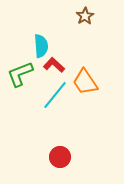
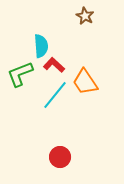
brown star: rotated 12 degrees counterclockwise
